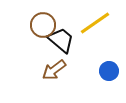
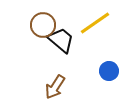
brown arrow: moved 1 px right, 17 px down; rotated 20 degrees counterclockwise
